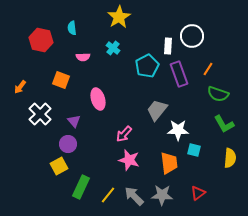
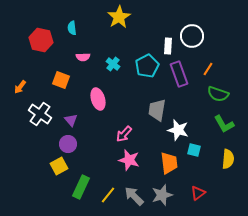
cyan cross: moved 16 px down
gray trapezoid: rotated 30 degrees counterclockwise
white cross: rotated 10 degrees counterclockwise
purple triangle: moved 3 px left, 1 px up
white star: rotated 15 degrees clockwise
yellow semicircle: moved 2 px left, 1 px down
gray star: rotated 20 degrees counterclockwise
